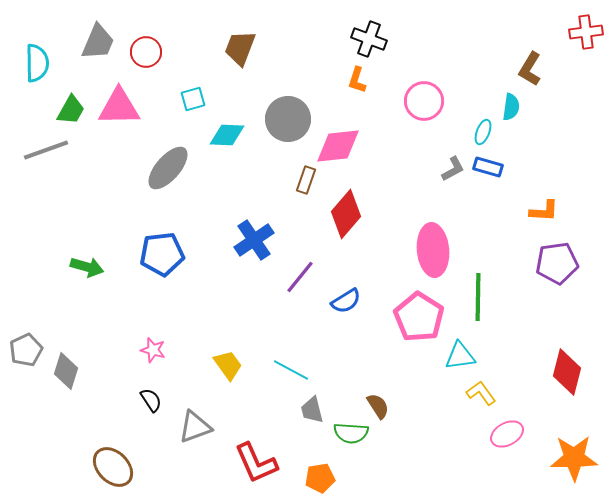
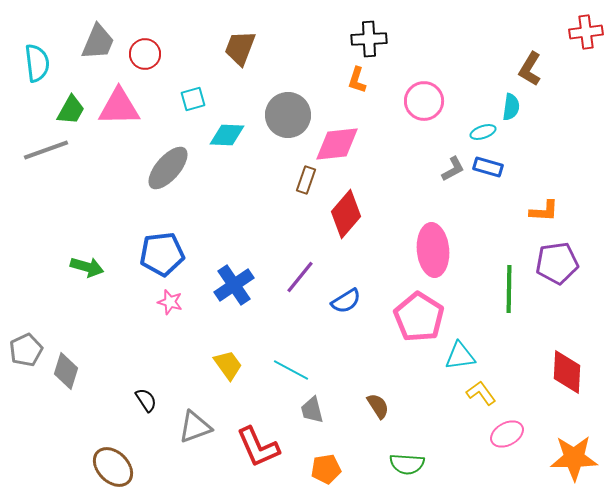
black cross at (369, 39): rotated 24 degrees counterclockwise
red circle at (146, 52): moved 1 px left, 2 px down
cyan semicircle at (37, 63): rotated 6 degrees counterclockwise
gray circle at (288, 119): moved 4 px up
cyan ellipse at (483, 132): rotated 50 degrees clockwise
pink diamond at (338, 146): moved 1 px left, 2 px up
blue cross at (254, 240): moved 20 px left, 45 px down
green line at (478, 297): moved 31 px right, 8 px up
pink star at (153, 350): moved 17 px right, 48 px up
red diamond at (567, 372): rotated 12 degrees counterclockwise
black semicircle at (151, 400): moved 5 px left
green semicircle at (351, 433): moved 56 px right, 31 px down
red L-shape at (256, 463): moved 2 px right, 16 px up
orange pentagon at (320, 478): moved 6 px right, 9 px up
